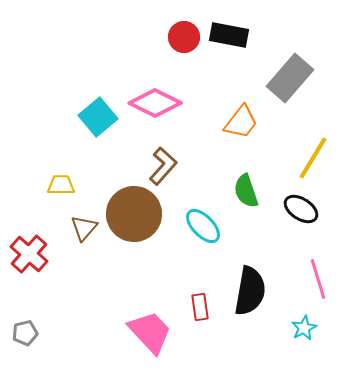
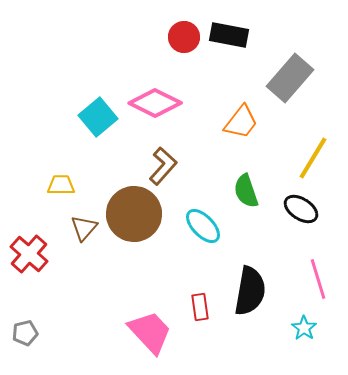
cyan star: rotated 10 degrees counterclockwise
